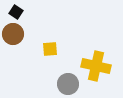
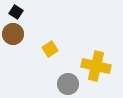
yellow square: rotated 28 degrees counterclockwise
